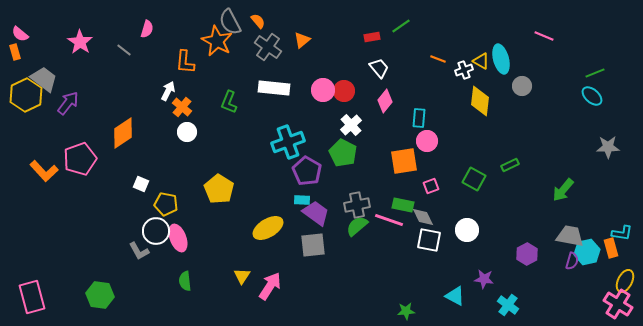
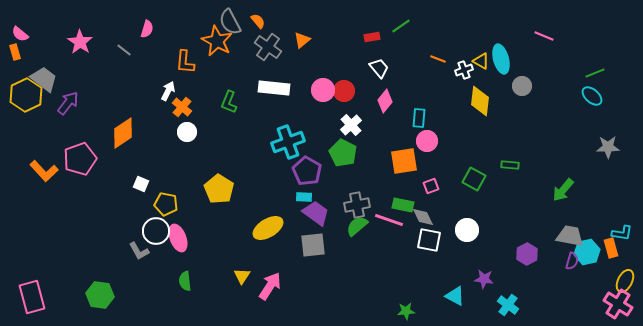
green rectangle at (510, 165): rotated 30 degrees clockwise
cyan rectangle at (302, 200): moved 2 px right, 3 px up
